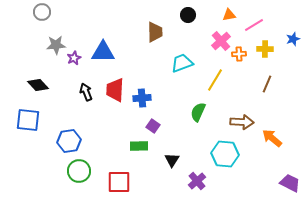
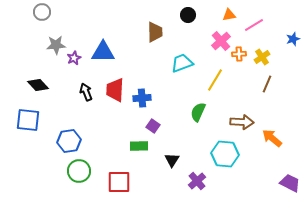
yellow cross: moved 3 px left, 8 px down; rotated 35 degrees counterclockwise
